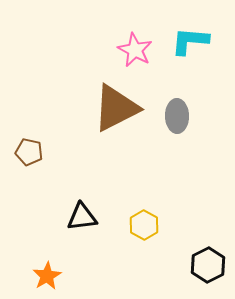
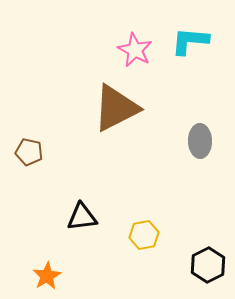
gray ellipse: moved 23 px right, 25 px down
yellow hexagon: moved 10 px down; rotated 20 degrees clockwise
